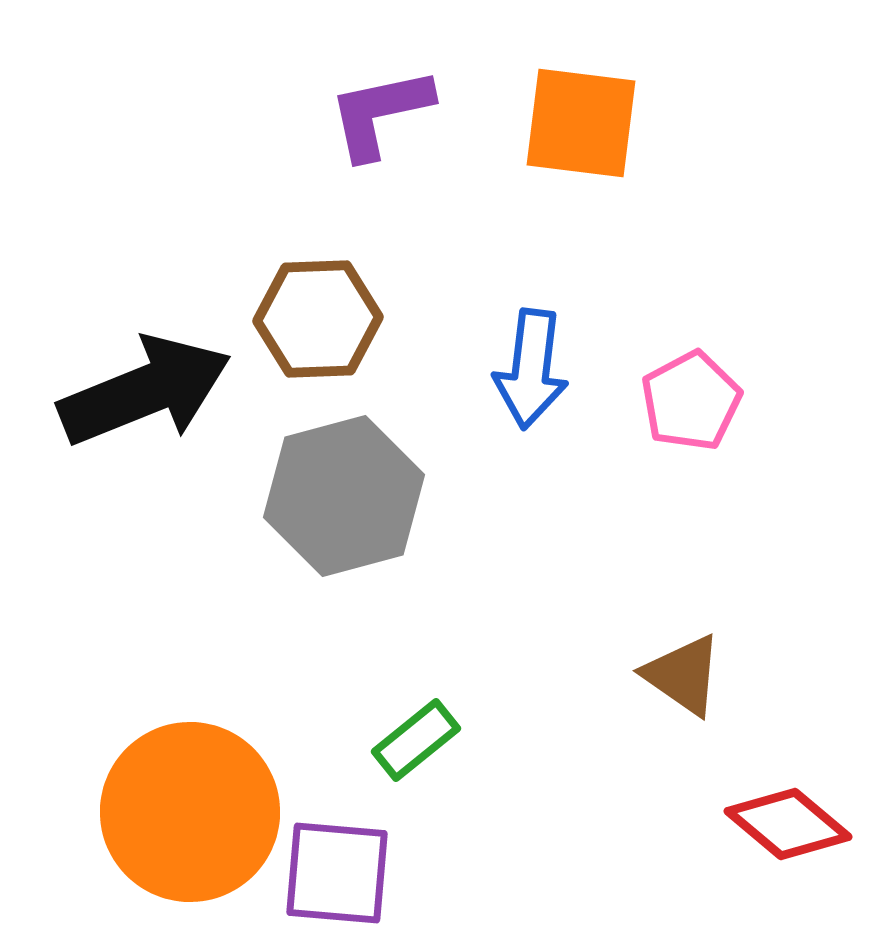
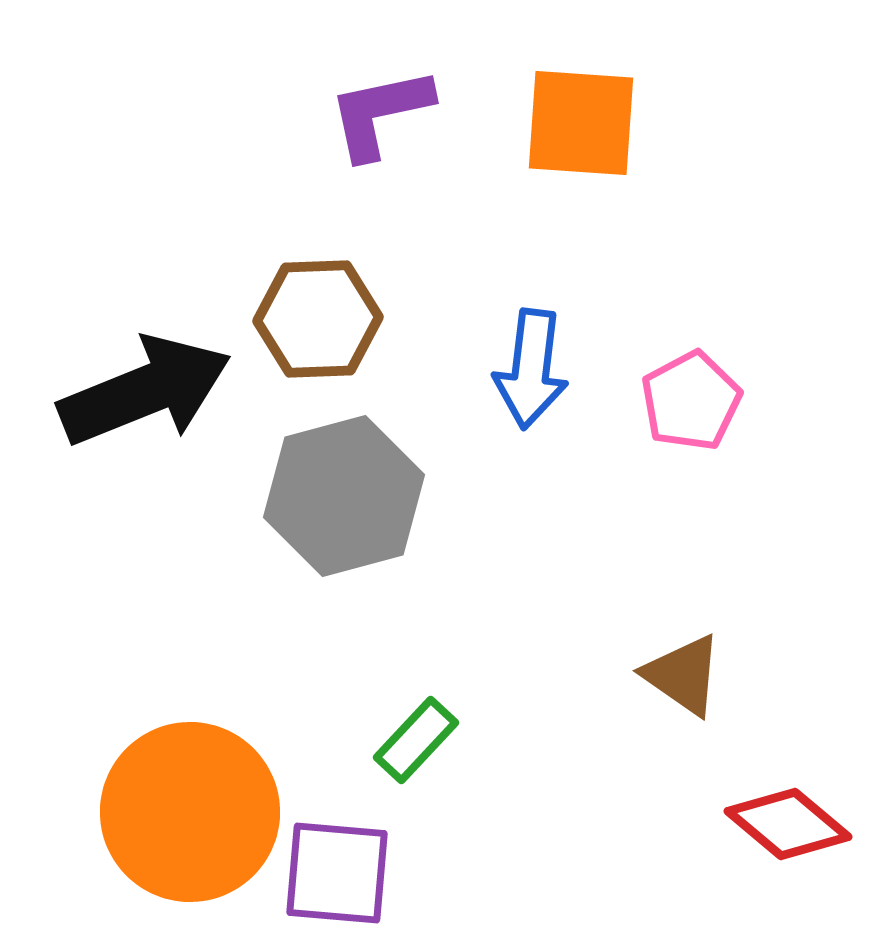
orange square: rotated 3 degrees counterclockwise
green rectangle: rotated 8 degrees counterclockwise
